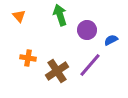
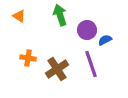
orange triangle: rotated 16 degrees counterclockwise
blue semicircle: moved 6 px left
purple line: moved 1 px right, 1 px up; rotated 60 degrees counterclockwise
brown cross: moved 2 px up
